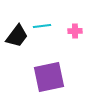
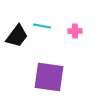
cyan line: rotated 18 degrees clockwise
purple square: rotated 20 degrees clockwise
